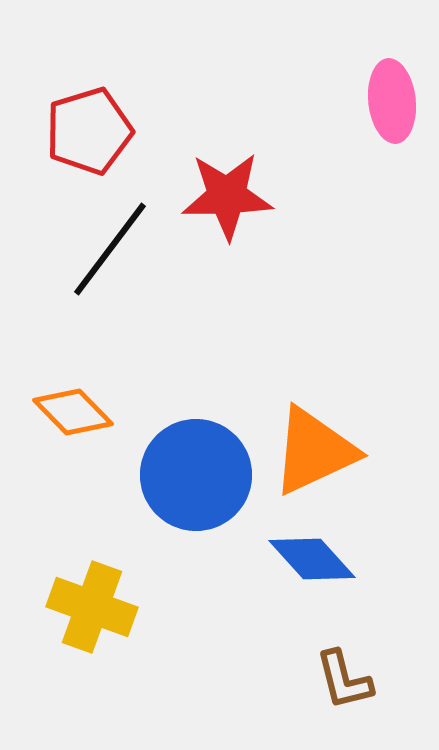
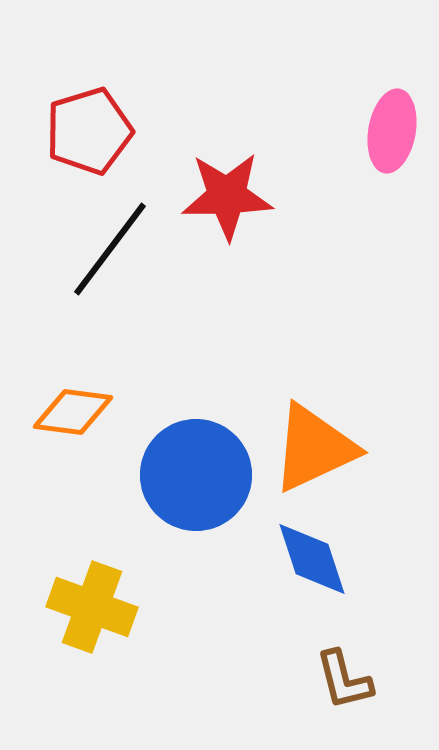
pink ellipse: moved 30 px down; rotated 16 degrees clockwise
orange diamond: rotated 38 degrees counterclockwise
orange triangle: moved 3 px up
blue diamond: rotated 24 degrees clockwise
